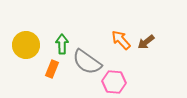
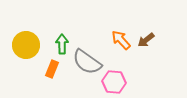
brown arrow: moved 2 px up
